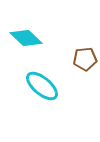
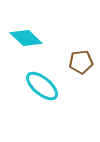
brown pentagon: moved 4 px left, 3 px down
